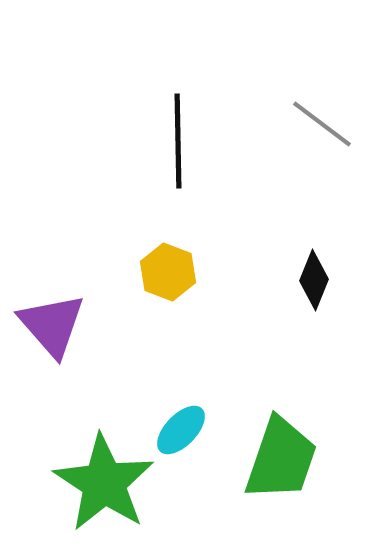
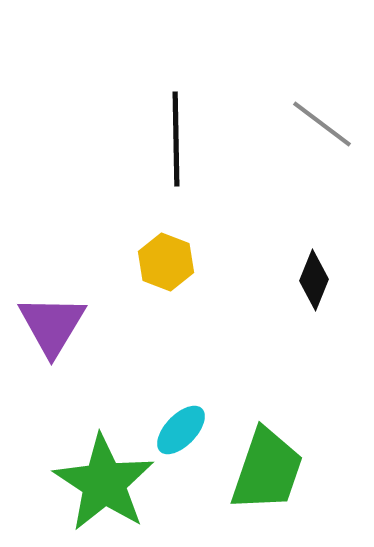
black line: moved 2 px left, 2 px up
yellow hexagon: moved 2 px left, 10 px up
purple triangle: rotated 12 degrees clockwise
green trapezoid: moved 14 px left, 11 px down
